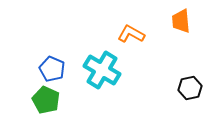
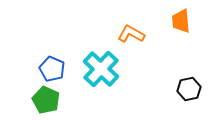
cyan cross: moved 1 px left, 1 px up; rotated 12 degrees clockwise
black hexagon: moved 1 px left, 1 px down
